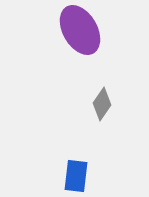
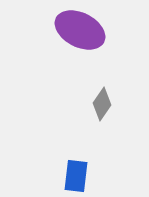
purple ellipse: rotated 33 degrees counterclockwise
